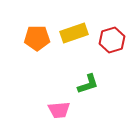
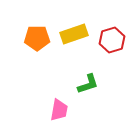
yellow rectangle: moved 1 px down
pink trapezoid: rotated 75 degrees counterclockwise
